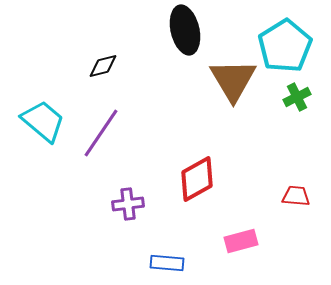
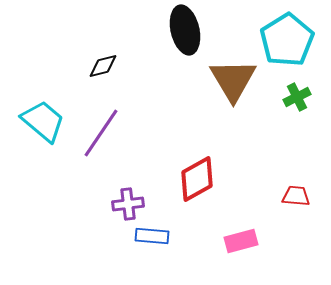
cyan pentagon: moved 2 px right, 6 px up
blue rectangle: moved 15 px left, 27 px up
